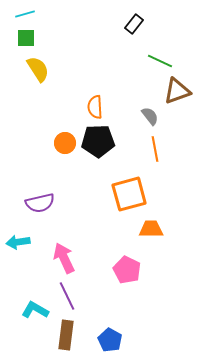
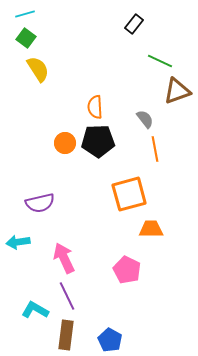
green square: rotated 36 degrees clockwise
gray semicircle: moved 5 px left, 3 px down
